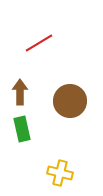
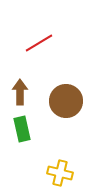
brown circle: moved 4 px left
